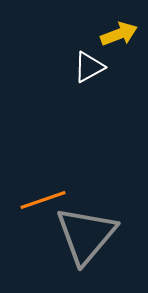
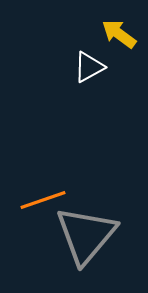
yellow arrow: rotated 123 degrees counterclockwise
